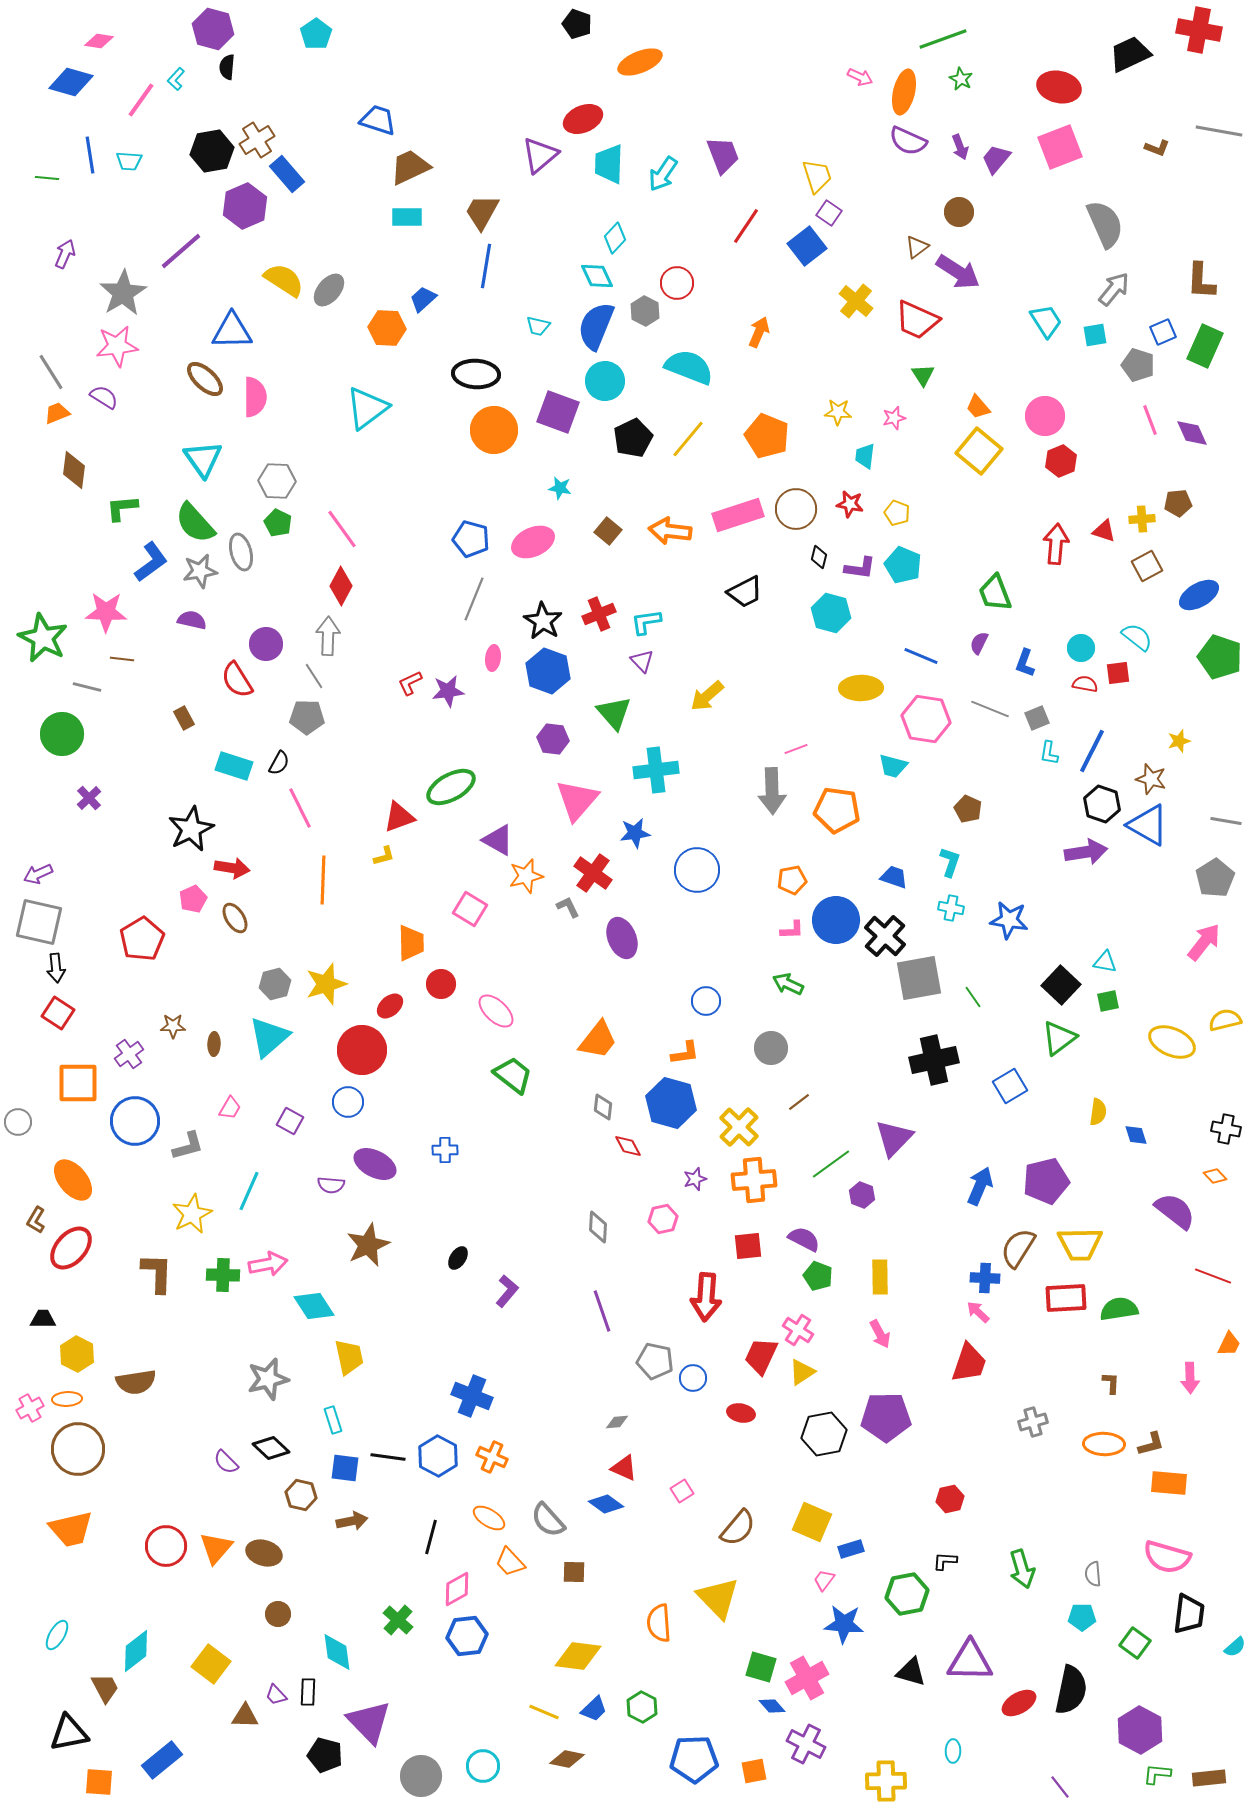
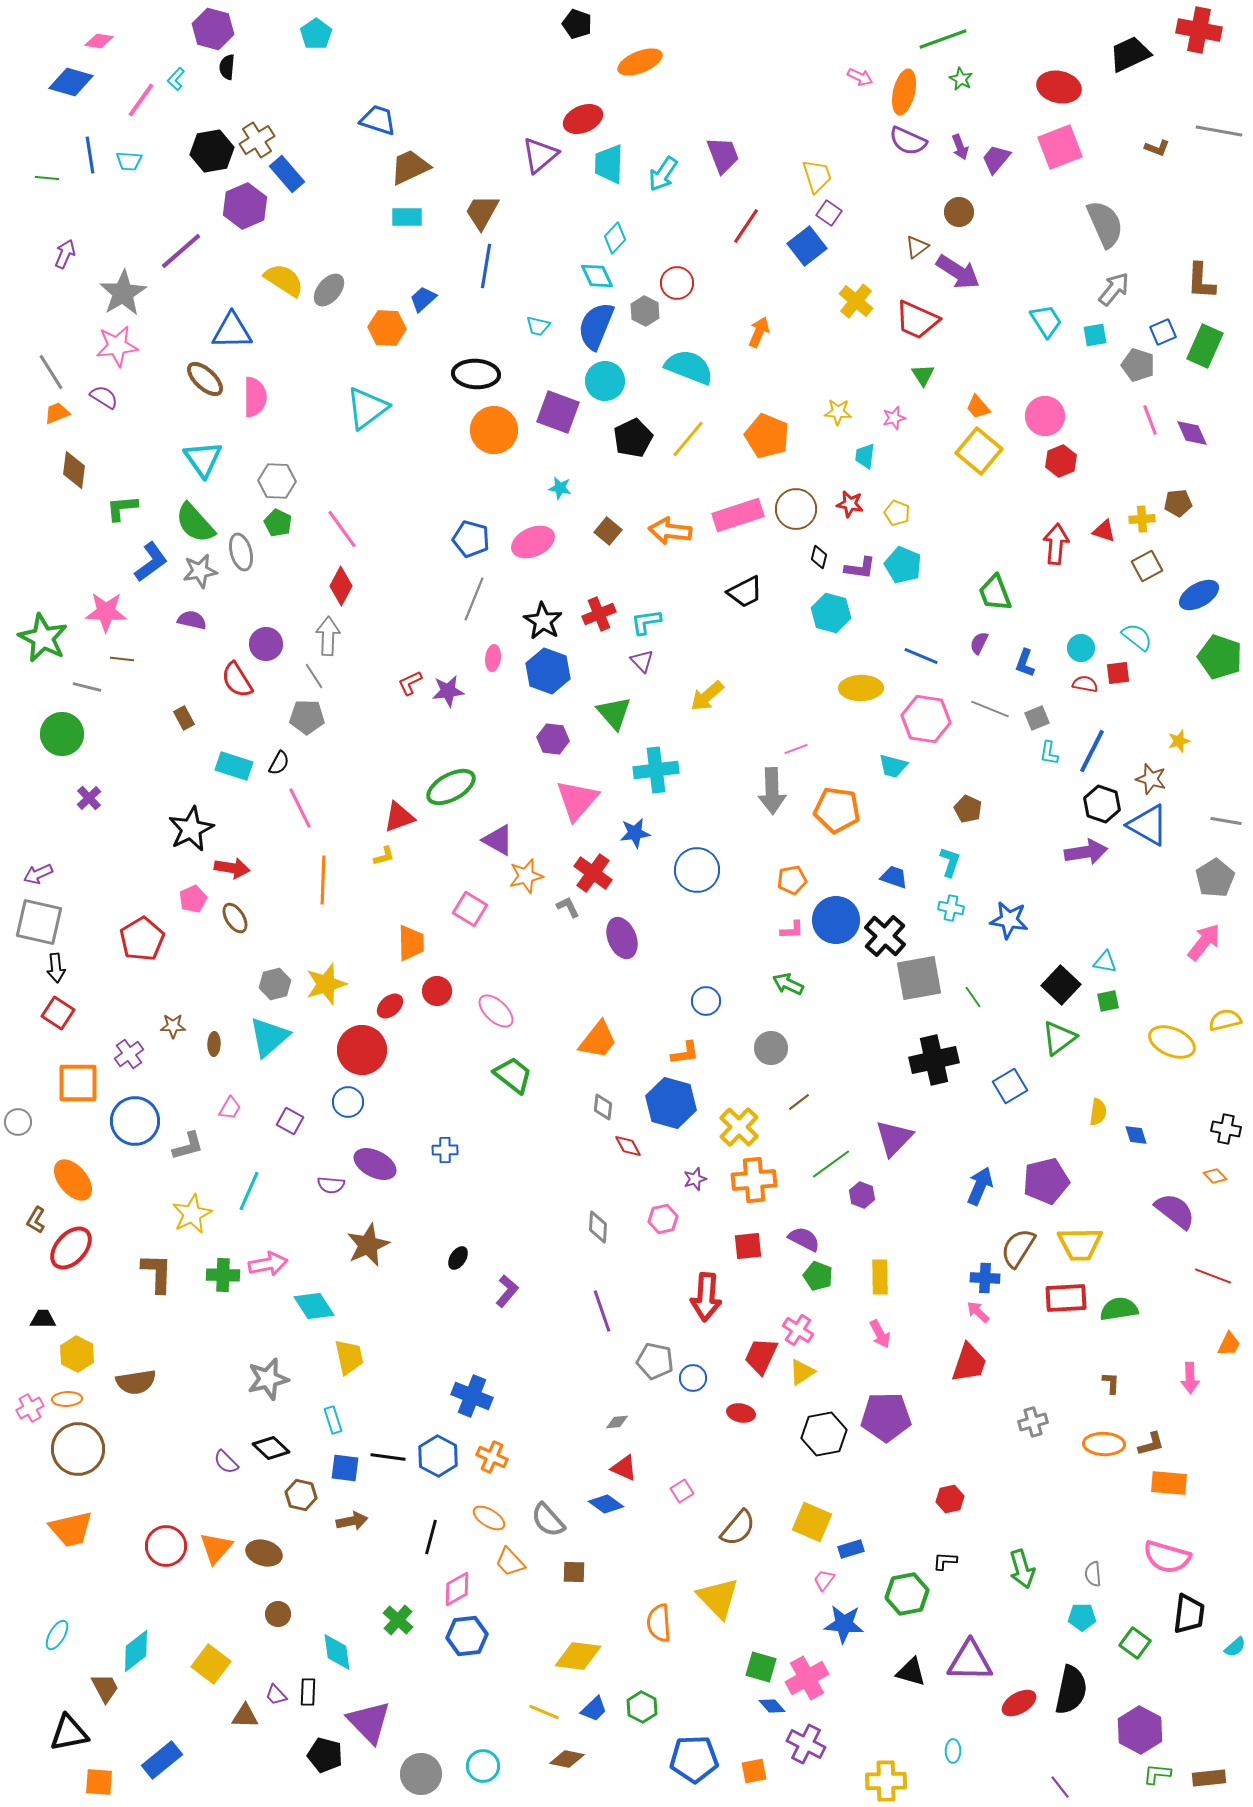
red circle at (441, 984): moved 4 px left, 7 px down
gray circle at (421, 1776): moved 2 px up
